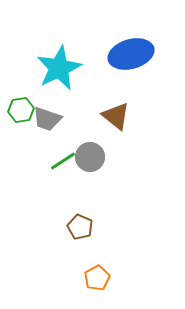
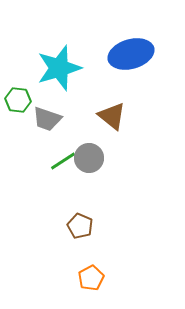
cyan star: rotated 9 degrees clockwise
green hexagon: moved 3 px left, 10 px up; rotated 15 degrees clockwise
brown triangle: moved 4 px left
gray circle: moved 1 px left, 1 px down
brown pentagon: moved 1 px up
orange pentagon: moved 6 px left
